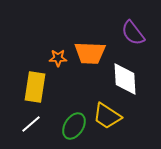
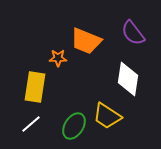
orange trapezoid: moved 4 px left, 12 px up; rotated 20 degrees clockwise
white diamond: moved 3 px right; rotated 12 degrees clockwise
